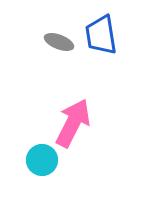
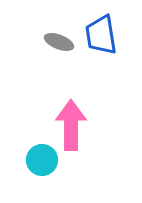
pink arrow: moved 2 px left, 2 px down; rotated 27 degrees counterclockwise
